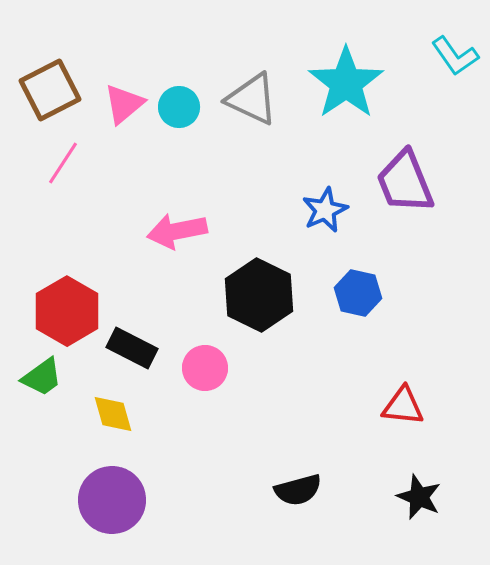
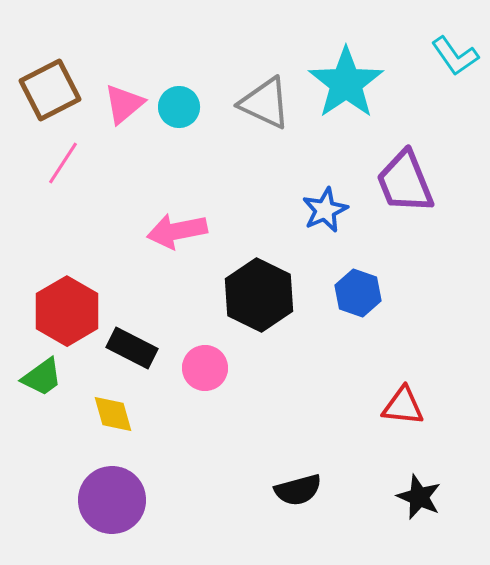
gray triangle: moved 13 px right, 4 px down
blue hexagon: rotated 6 degrees clockwise
